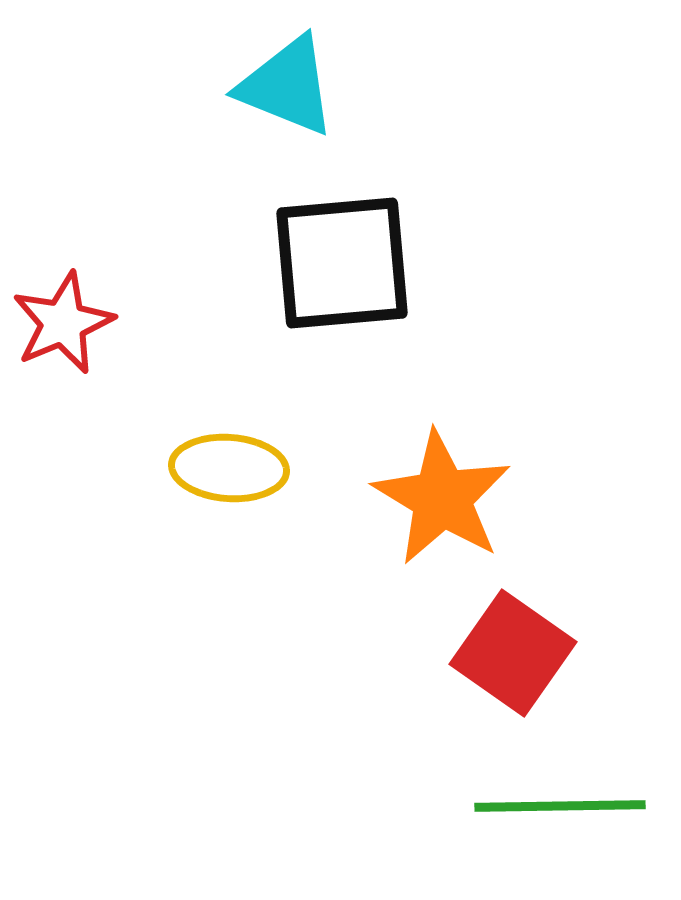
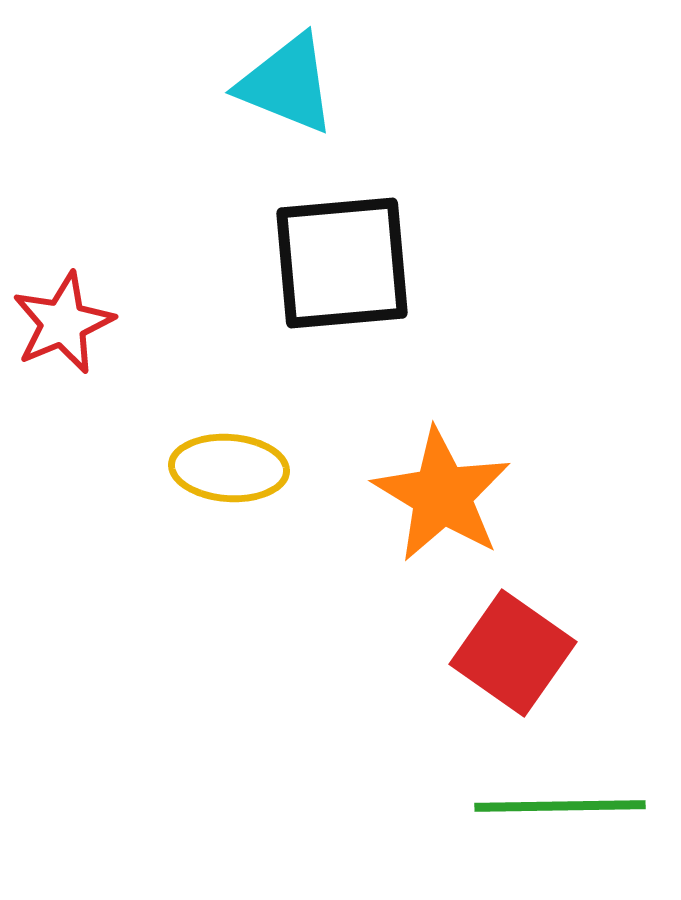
cyan triangle: moved 2 px up
orange star: moved 3 px up
